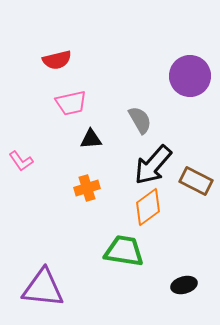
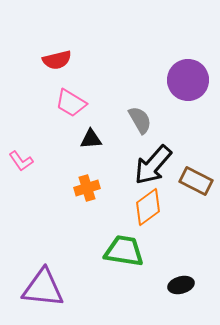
purple circle: moved 2 px left, 4 px down
pink trapezoid: rotated 44 degrees clockwise
black ellipse: moved 3 px left
